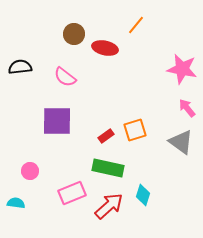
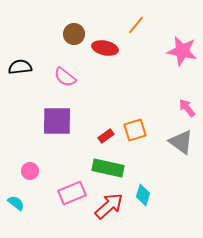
pink star: moved 18 px up
cyan semicircle: rotated 30 degrees clockwise
